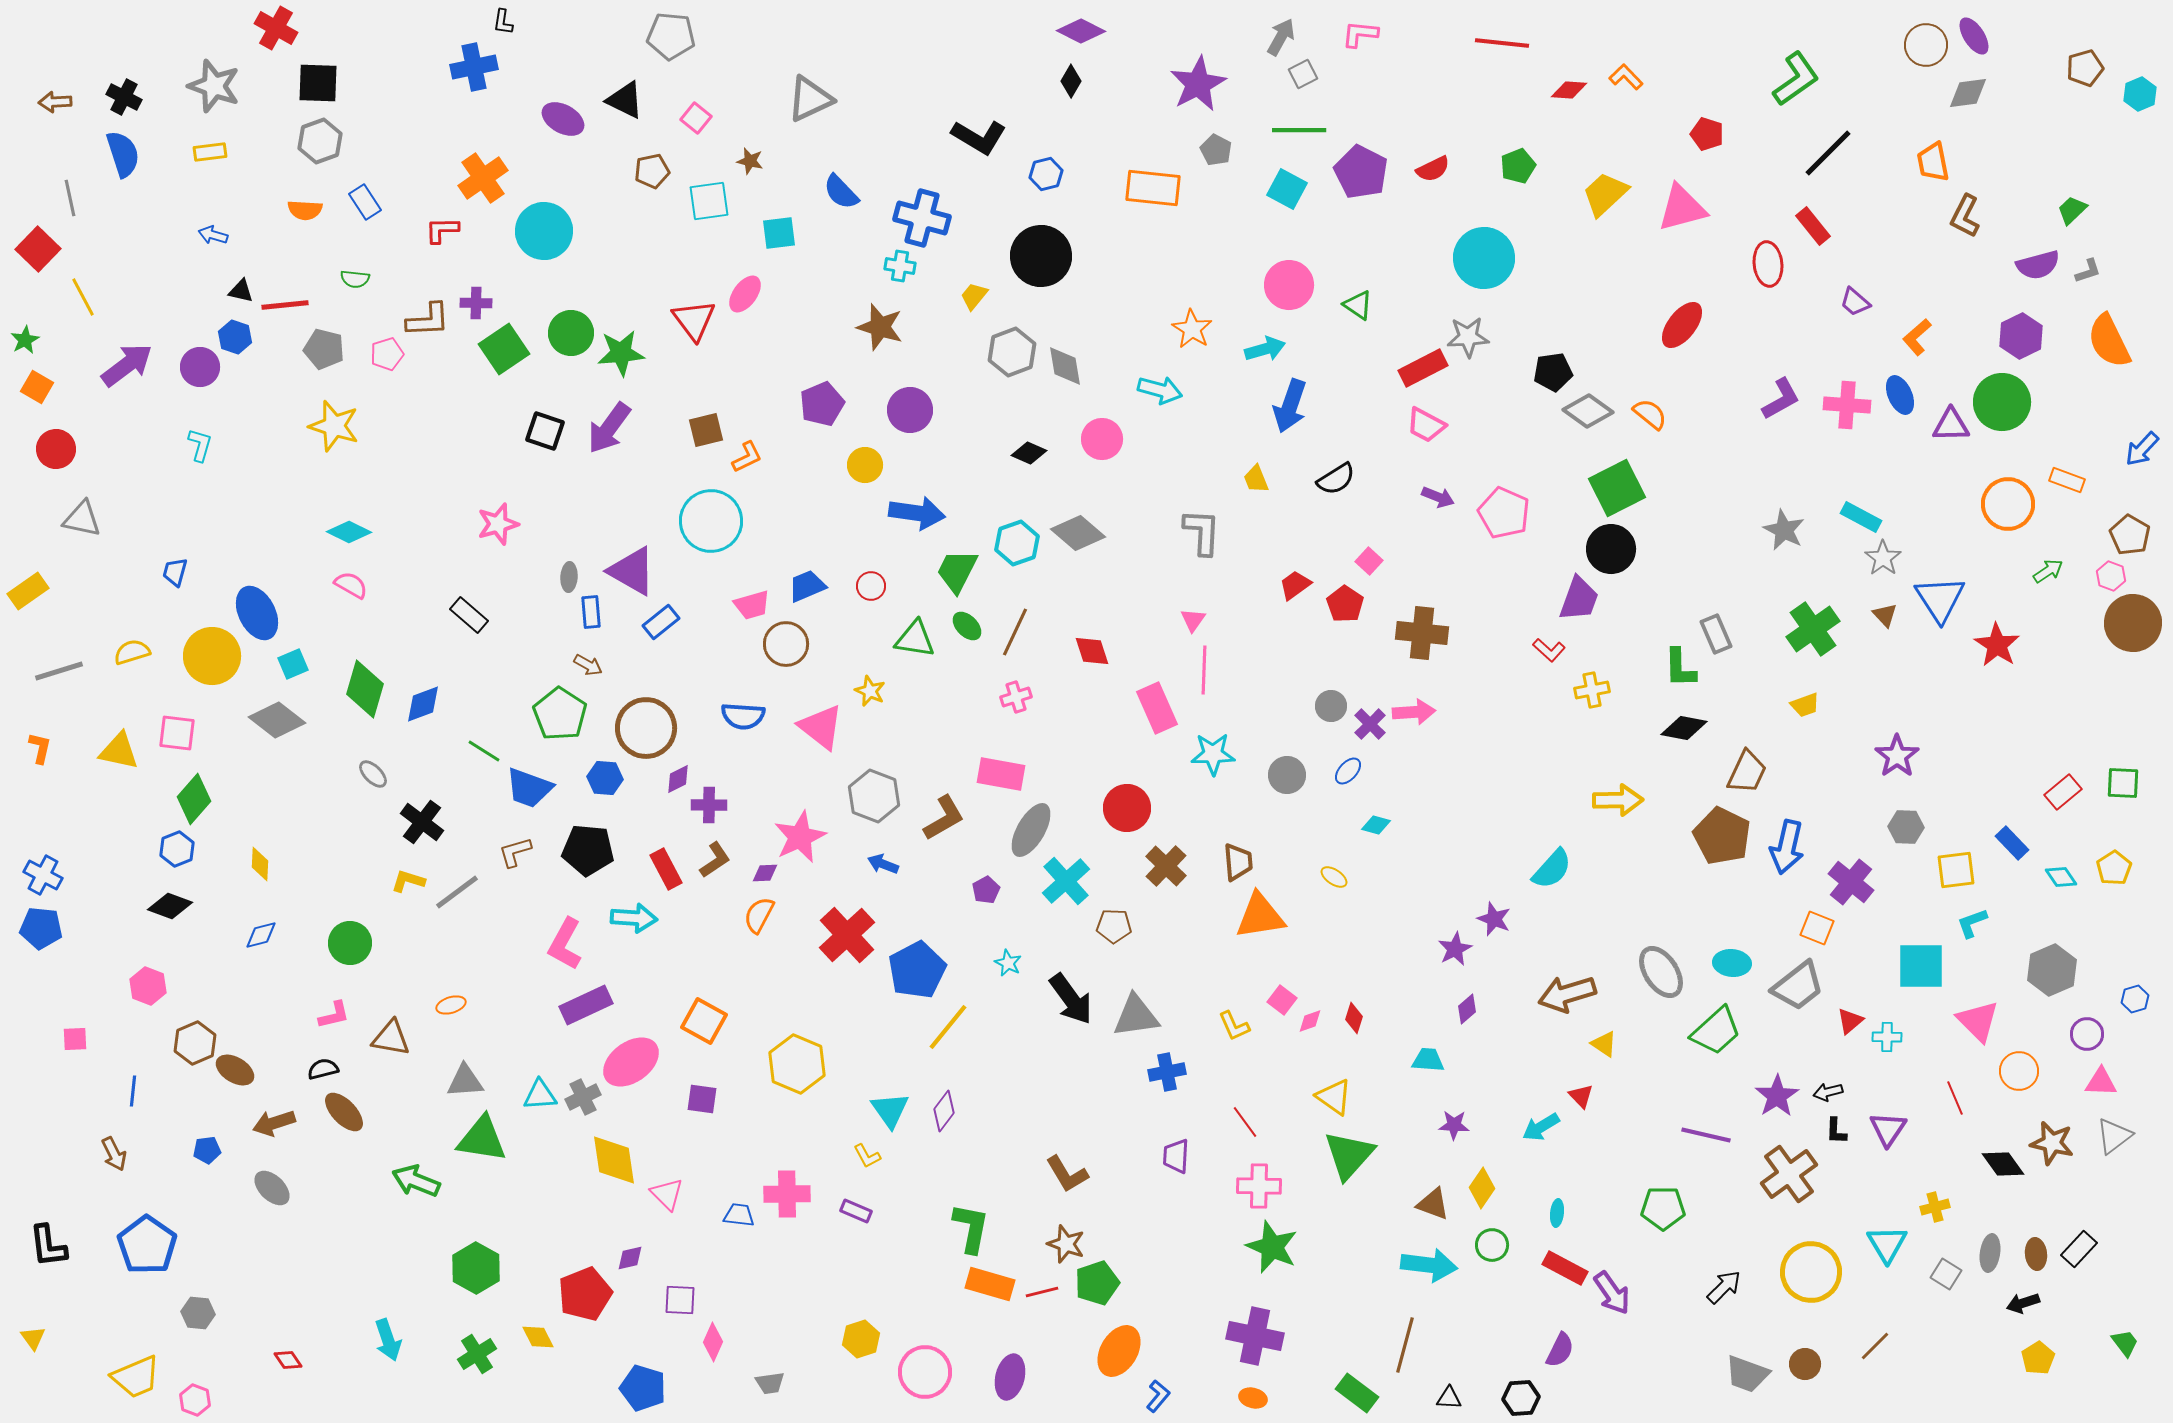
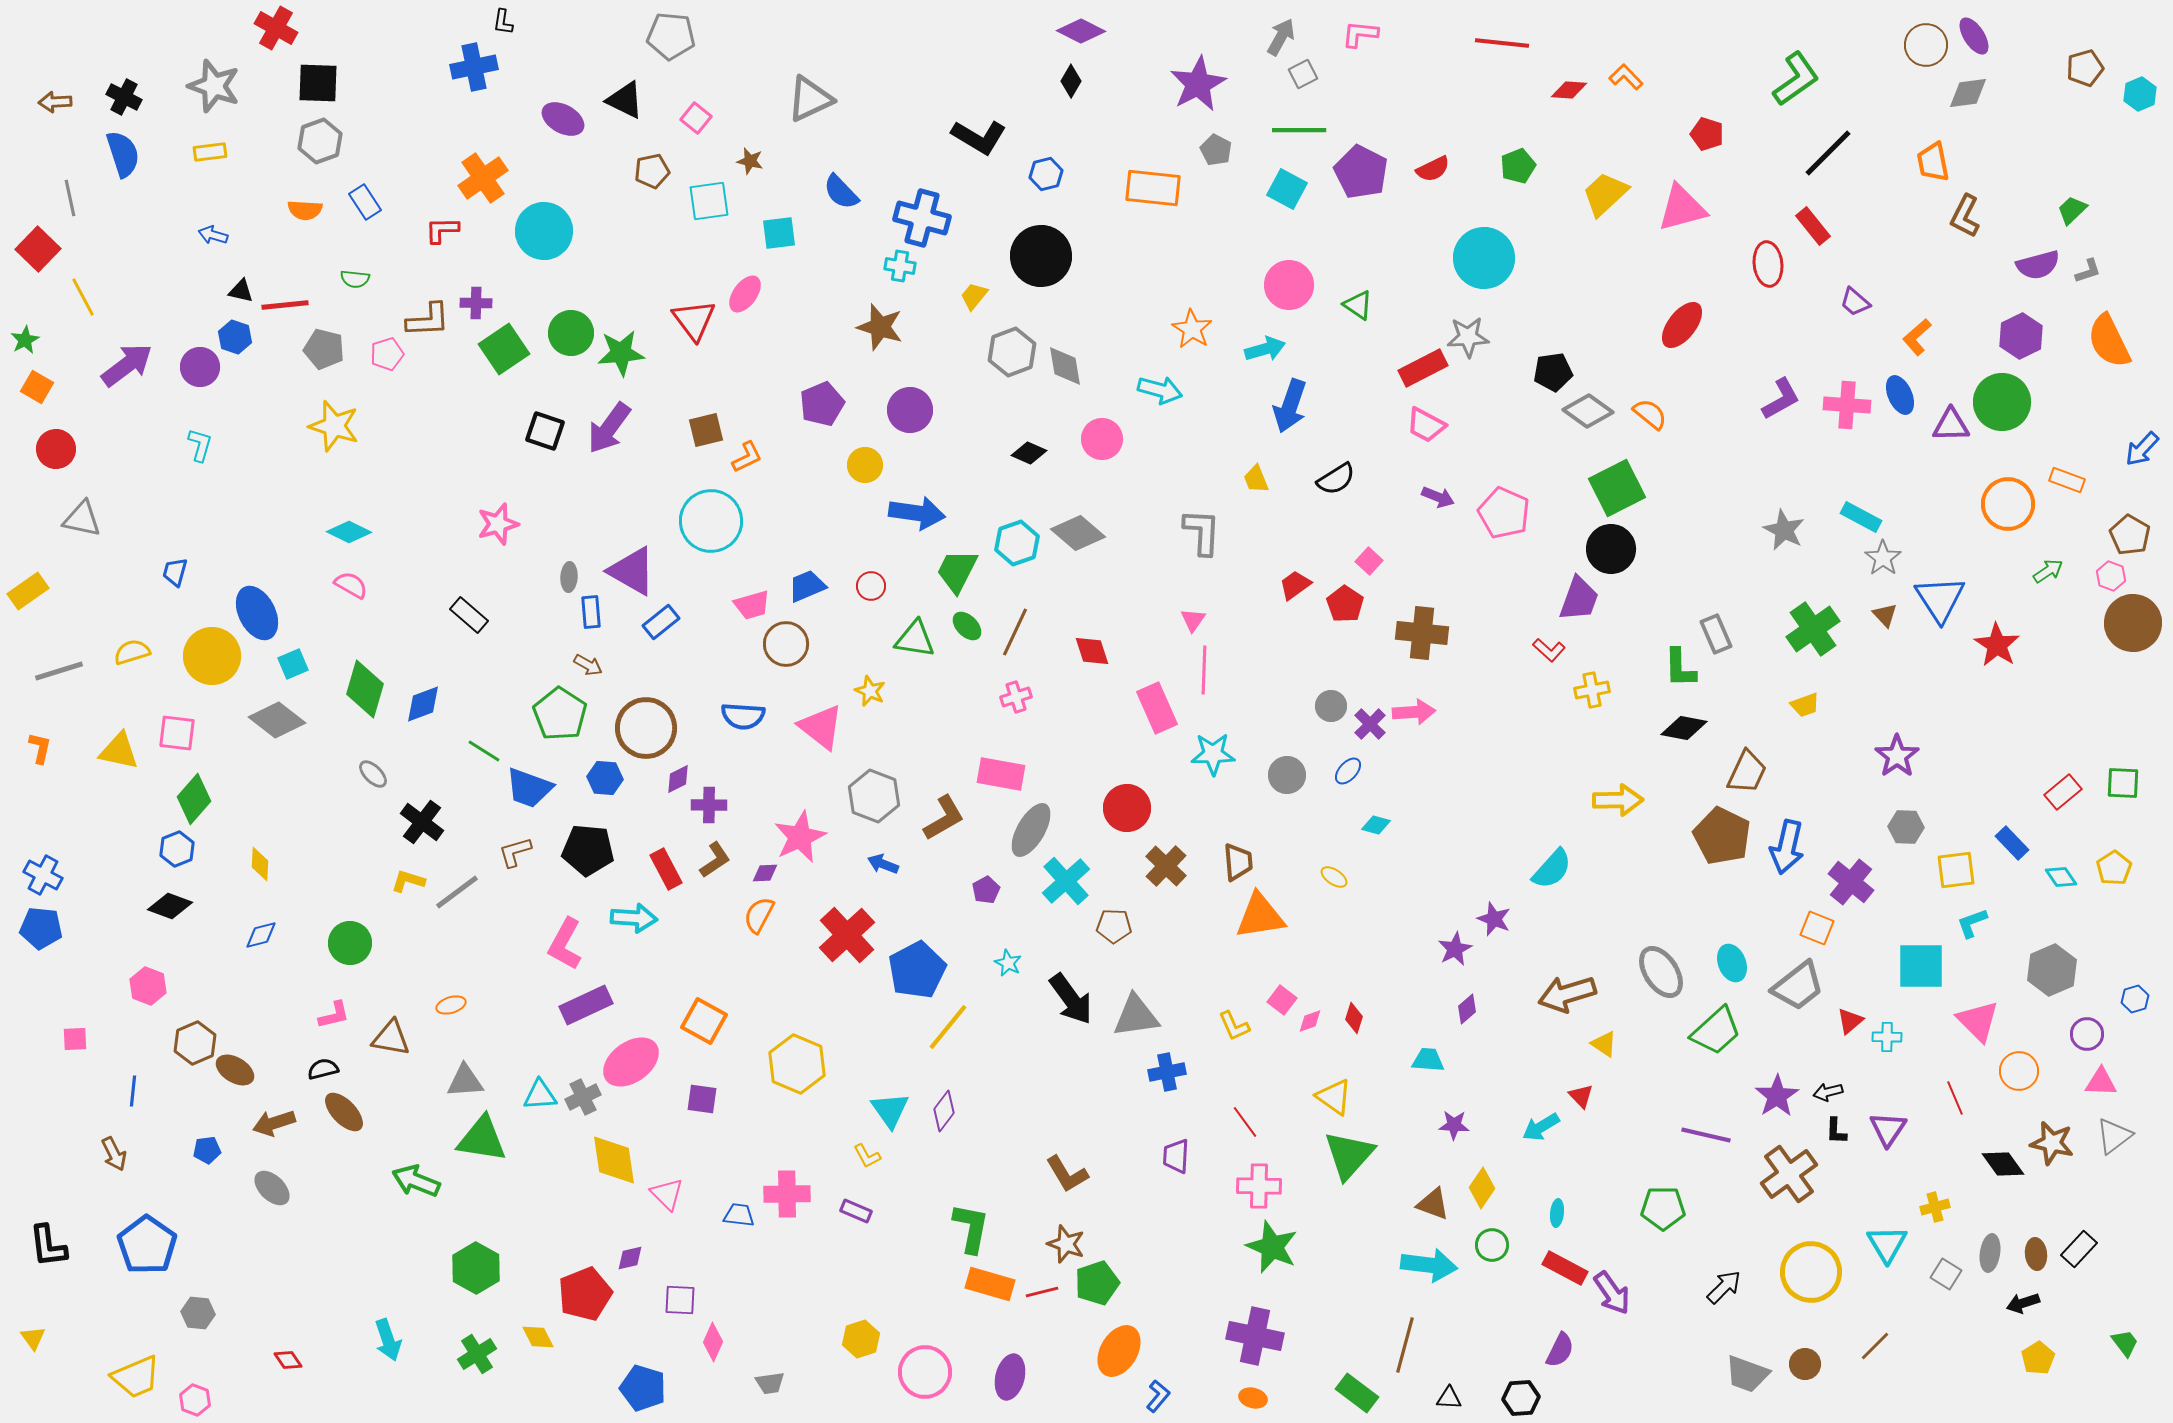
cyan ellipse at (1732, 963): rotated 63 degrees clockwise
